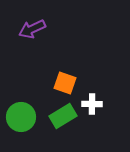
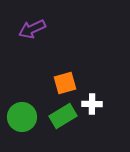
orange square: rotated 35 degrees counterclockwise
green circle: moved 1 px right
